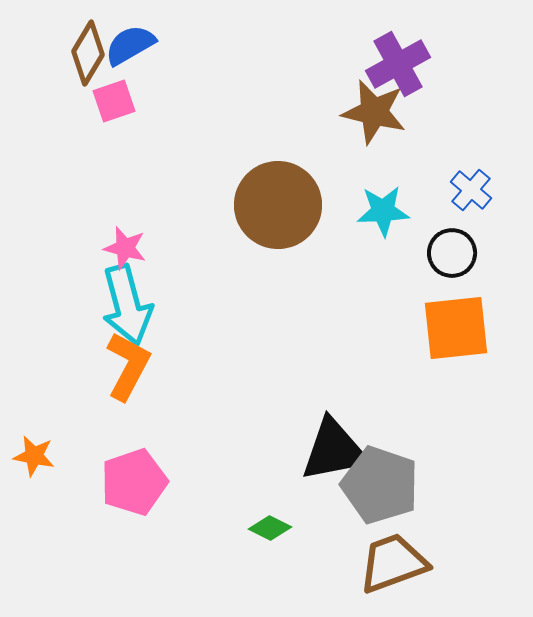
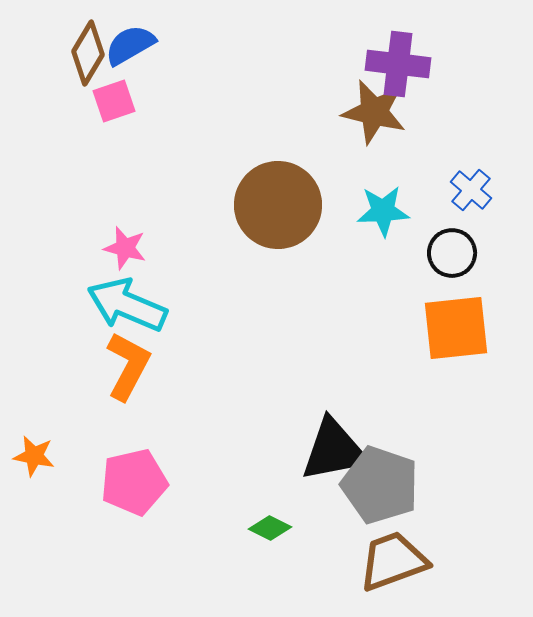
purple cross: rotated 36 degrees clockwise
cyan arrow: rotated 128 degrees clockwise
pink pentagon: rotated 6 degrees clockwise
brown trapezoid: moved 2 px up
